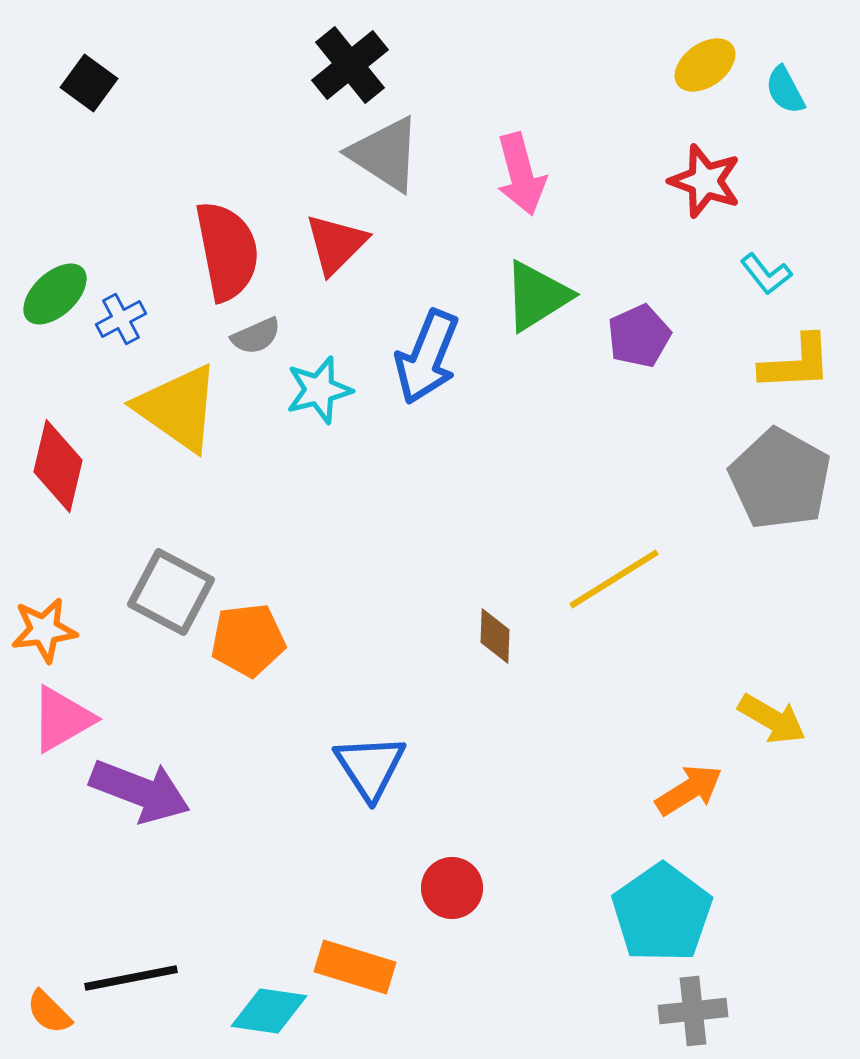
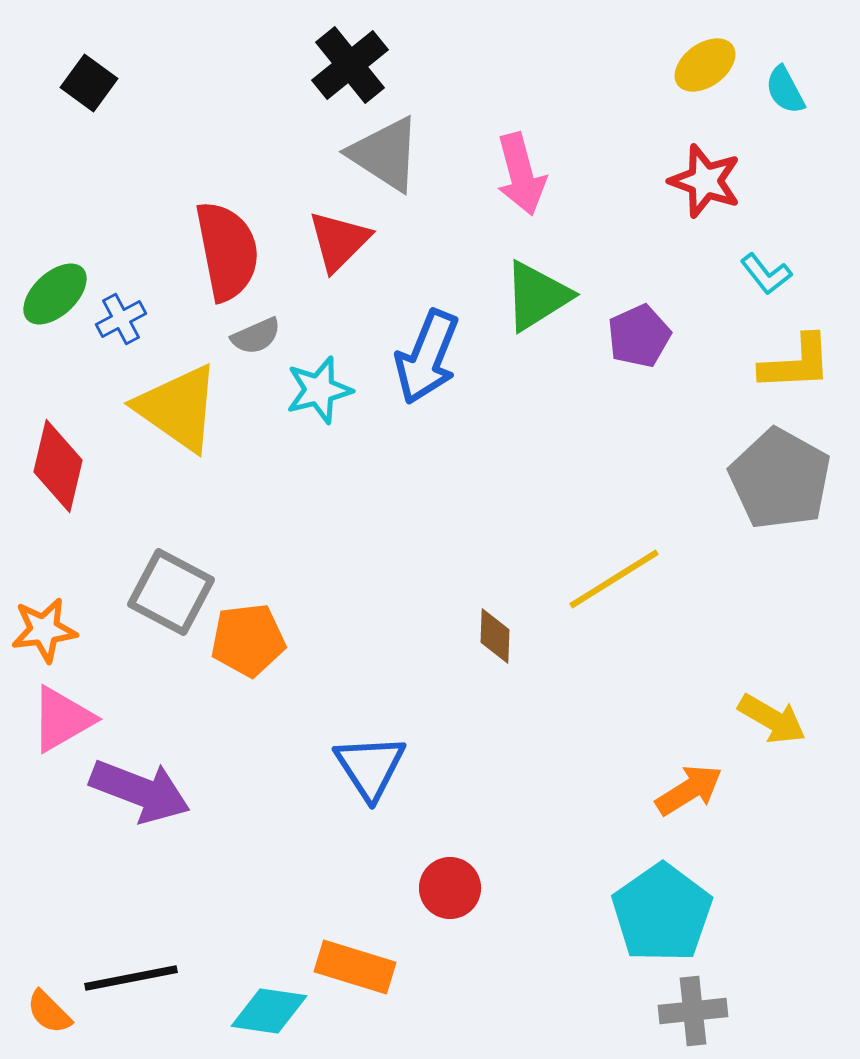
red triangle: moved 3 px right, 3 px up
red circle: moved 2 px left
